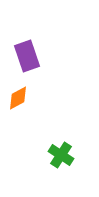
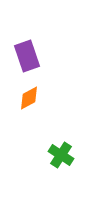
orange diamond: moved 11 px right
